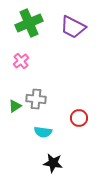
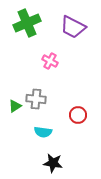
green cross: moved 2 px left
pink cross: moved 29 px right; rotated 21 degrees counterclockwise
red circle: moved 1 px left, 3 px up
